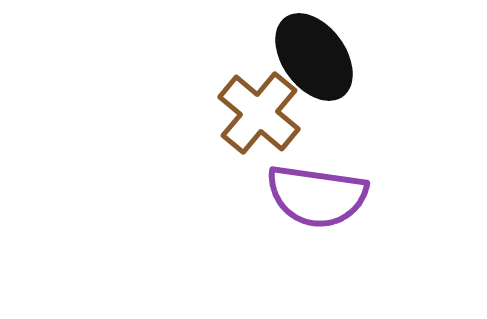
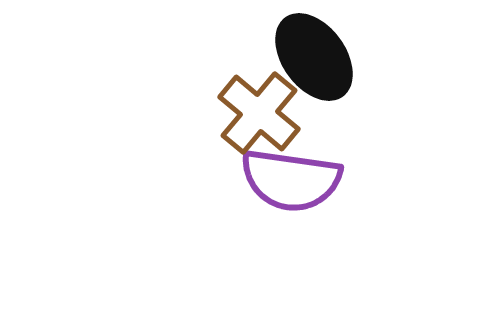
purple semicircle: moved 26 px left, 16 px up
